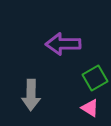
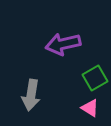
purple arrow: rotated 12 degrees counterclockwise
gray arrow: rotated 8 degrees clockwise
